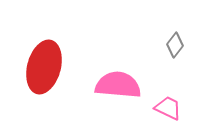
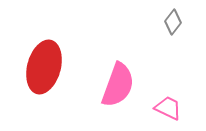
gray diamond: moved 2 px left, 23 px up
pink semicircle: rotated 105 degrees clockwise
